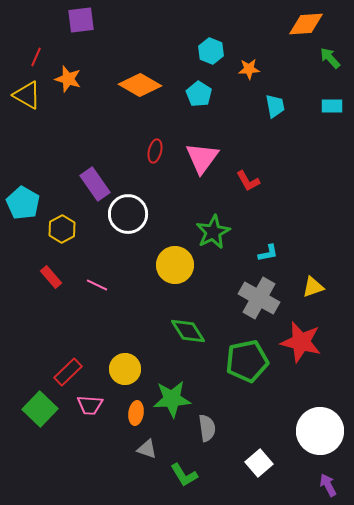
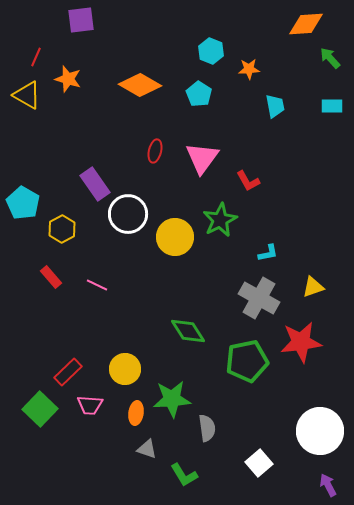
green star at (213, 232): moved 7 px right, 12 px up
yellow circle at (175, 265): moved 28 px up
red star at (301, 342): rotated 21 degrees counterclockwise
